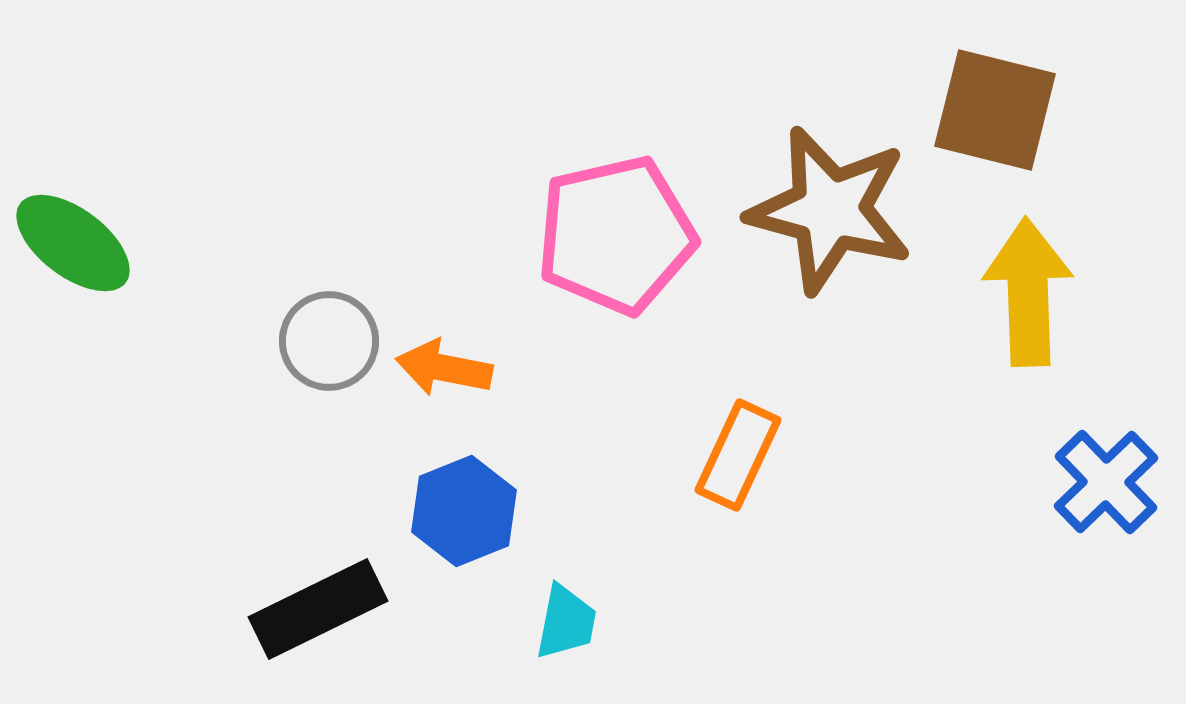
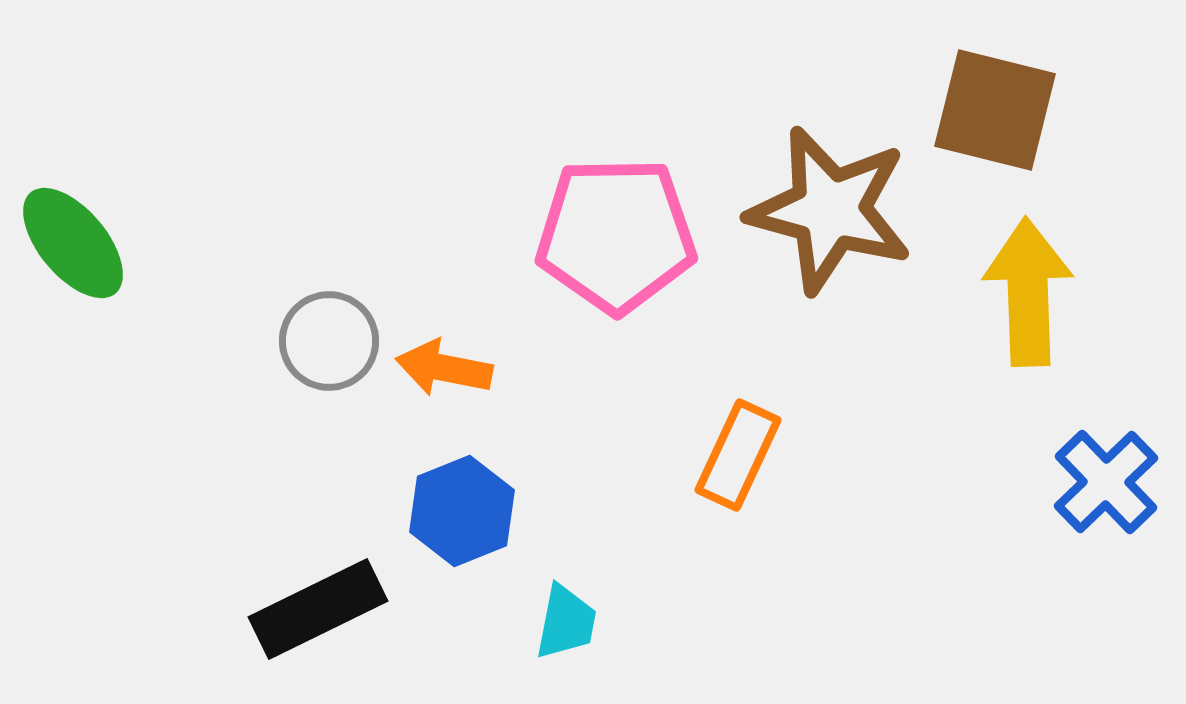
pink pentagon: rotated 12 degrees clockwise
green ellipse: rotated 13 degrees clockwise
blue hexagon: moved 2 px left
